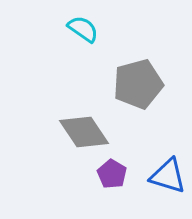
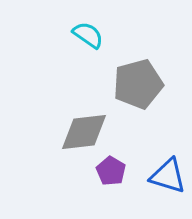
cyan semicircle: moved 5 px right, 6 px down
gray diamond: rotated 63 degrees counterclockwise
purple pentagon: moved 1 px left, 3 px up
